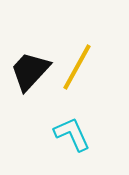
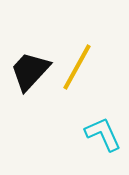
cyan L-shape: moved 31 px right
